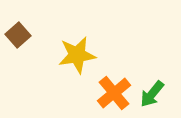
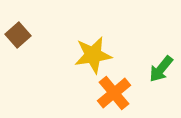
yellow star: moved 16 px right
green arrow: moved 9 px right, 25 px up
